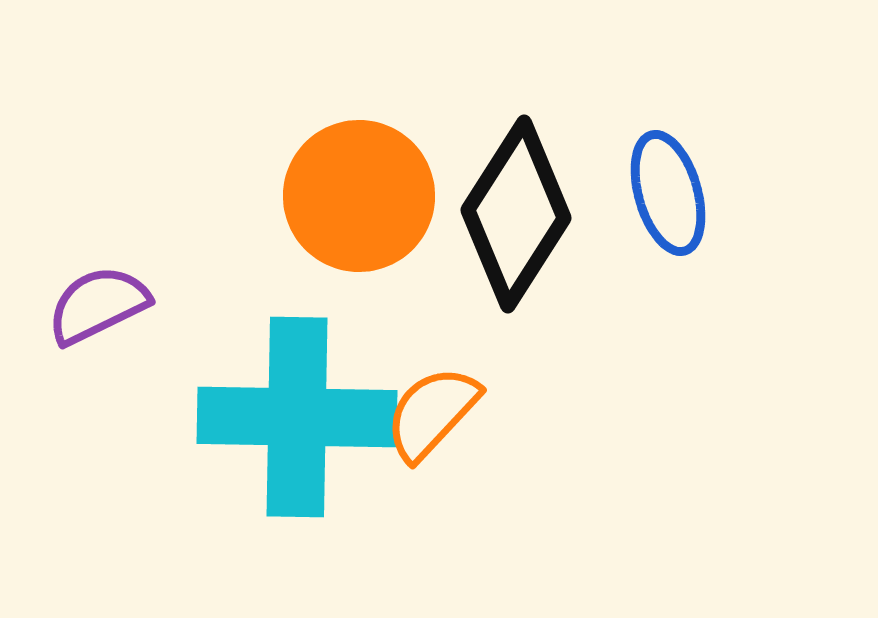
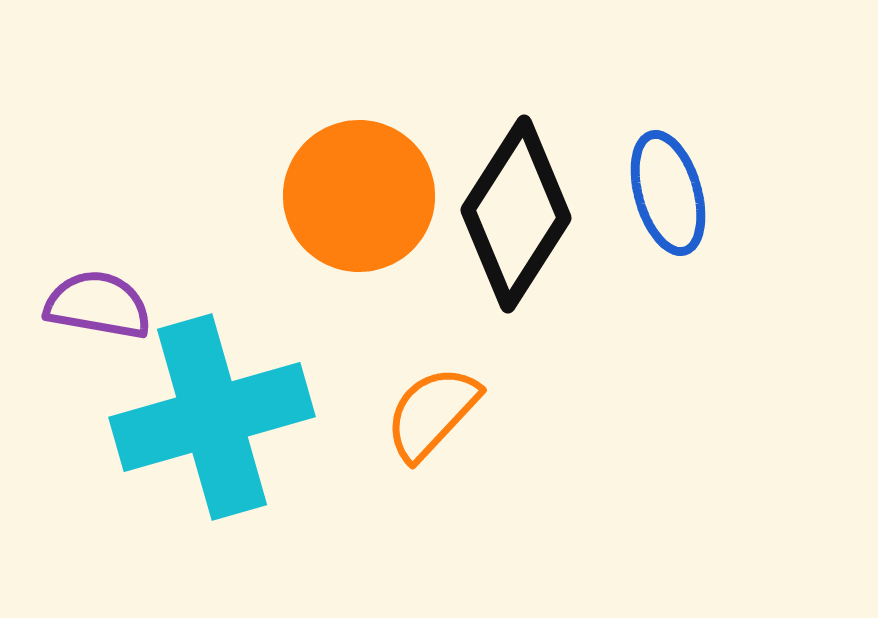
purple semicircle: rotated 36 degrees clockwise
cyan cross: moved 85 px left; rotated 17 degrees counterclockwise
